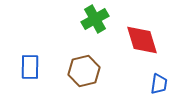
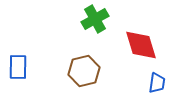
red diamond: moved 1 px left, 5 px down
blue rectangle: moved 12 px left
blue trapezoid: moved 2 px left, 1 px up
